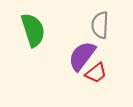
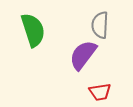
purple semicircle: moved 1 px right, 1 px up
red trapezoid: moved 4 px right, 19 px down; rotated 30 degrees clockwise
